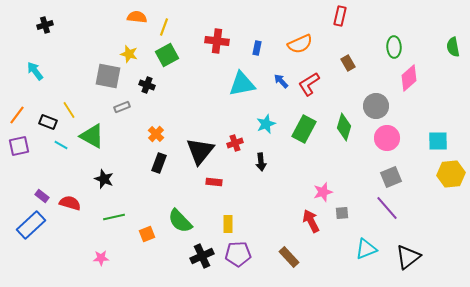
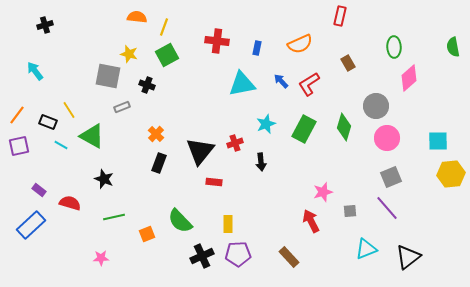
purple rectangle at (42, 196): moved 3 px left, 6 px up
gray square at (342, 213): moved 8 px right, 2 px up
